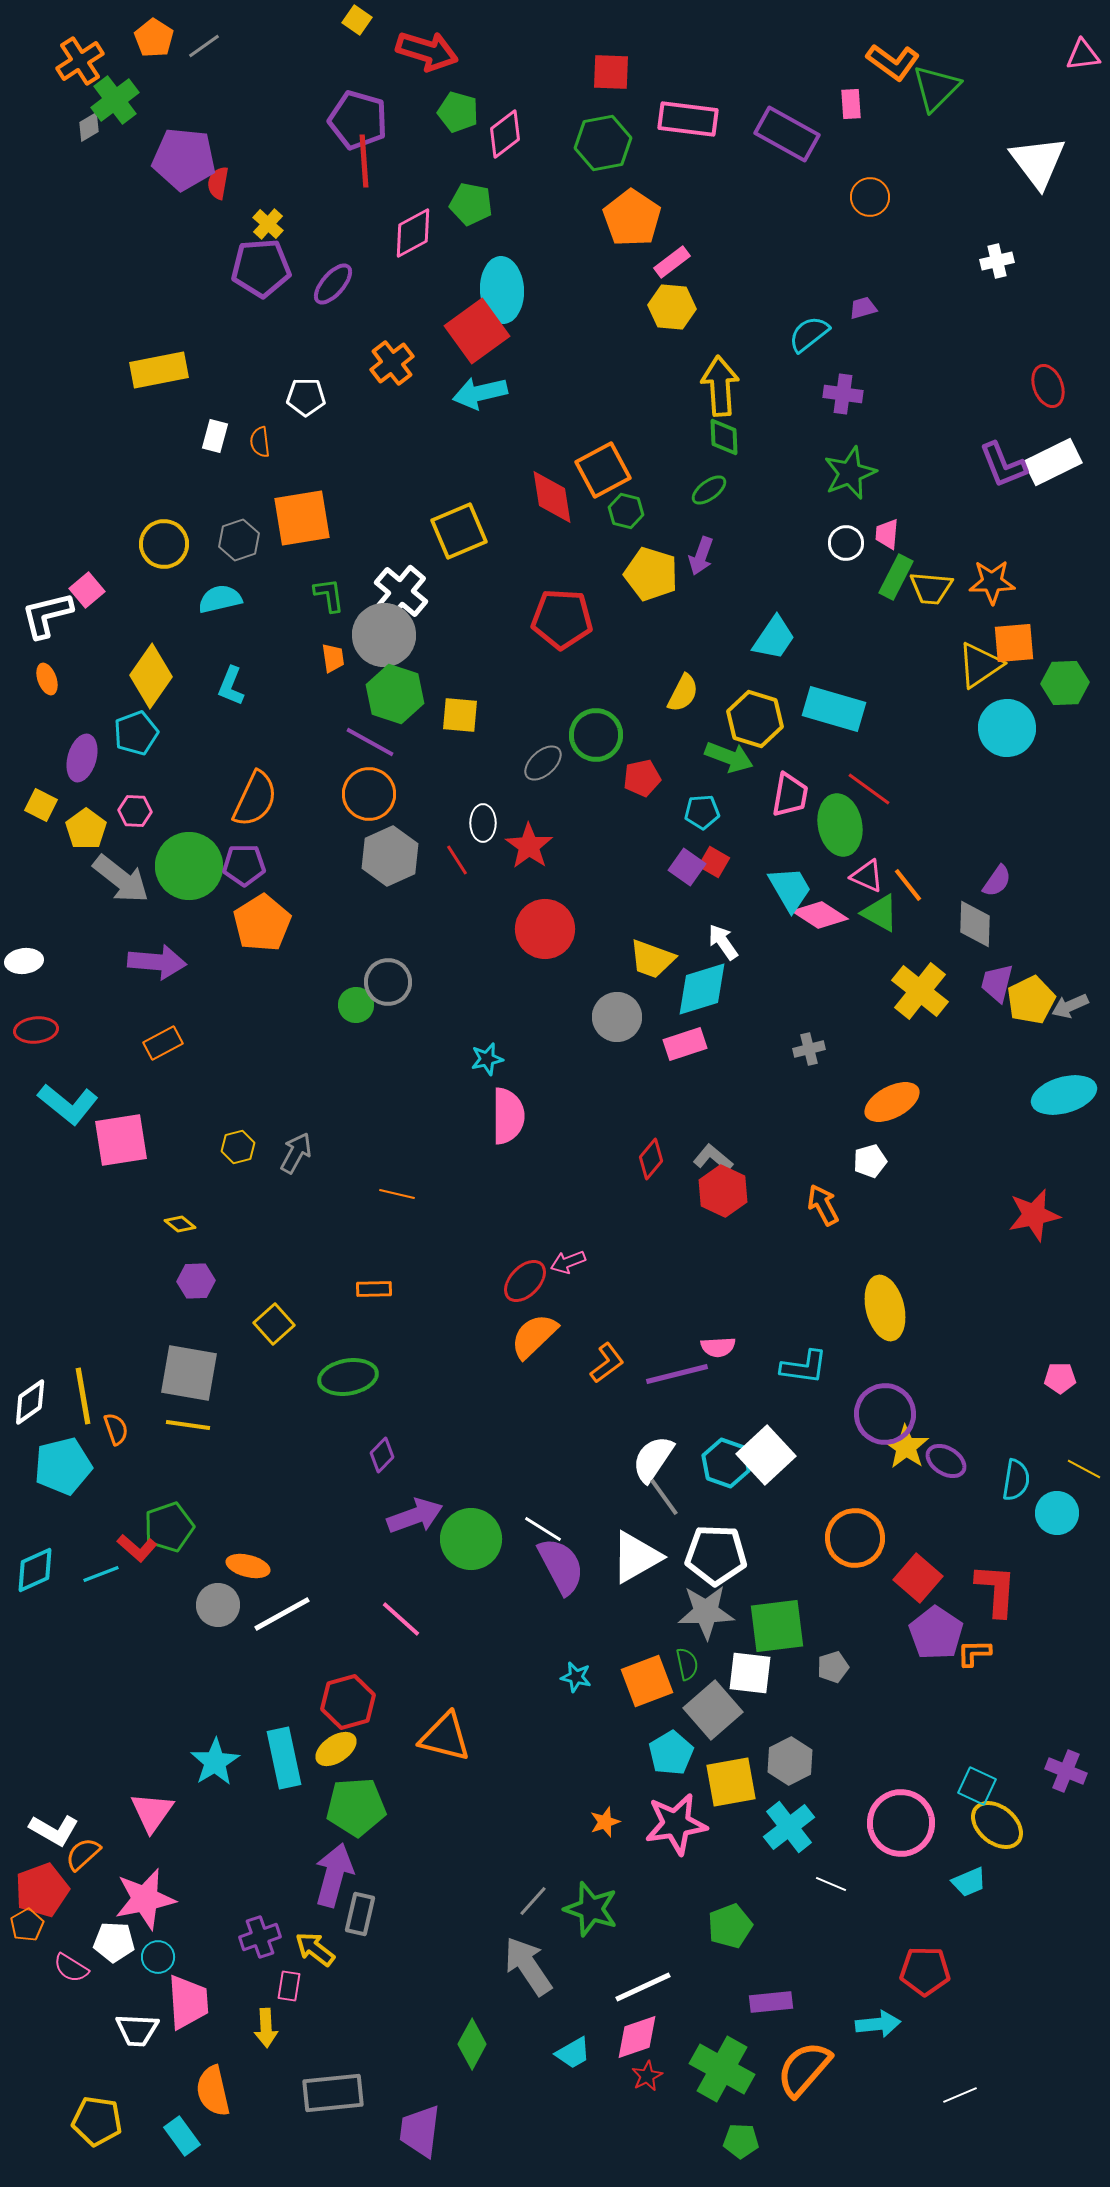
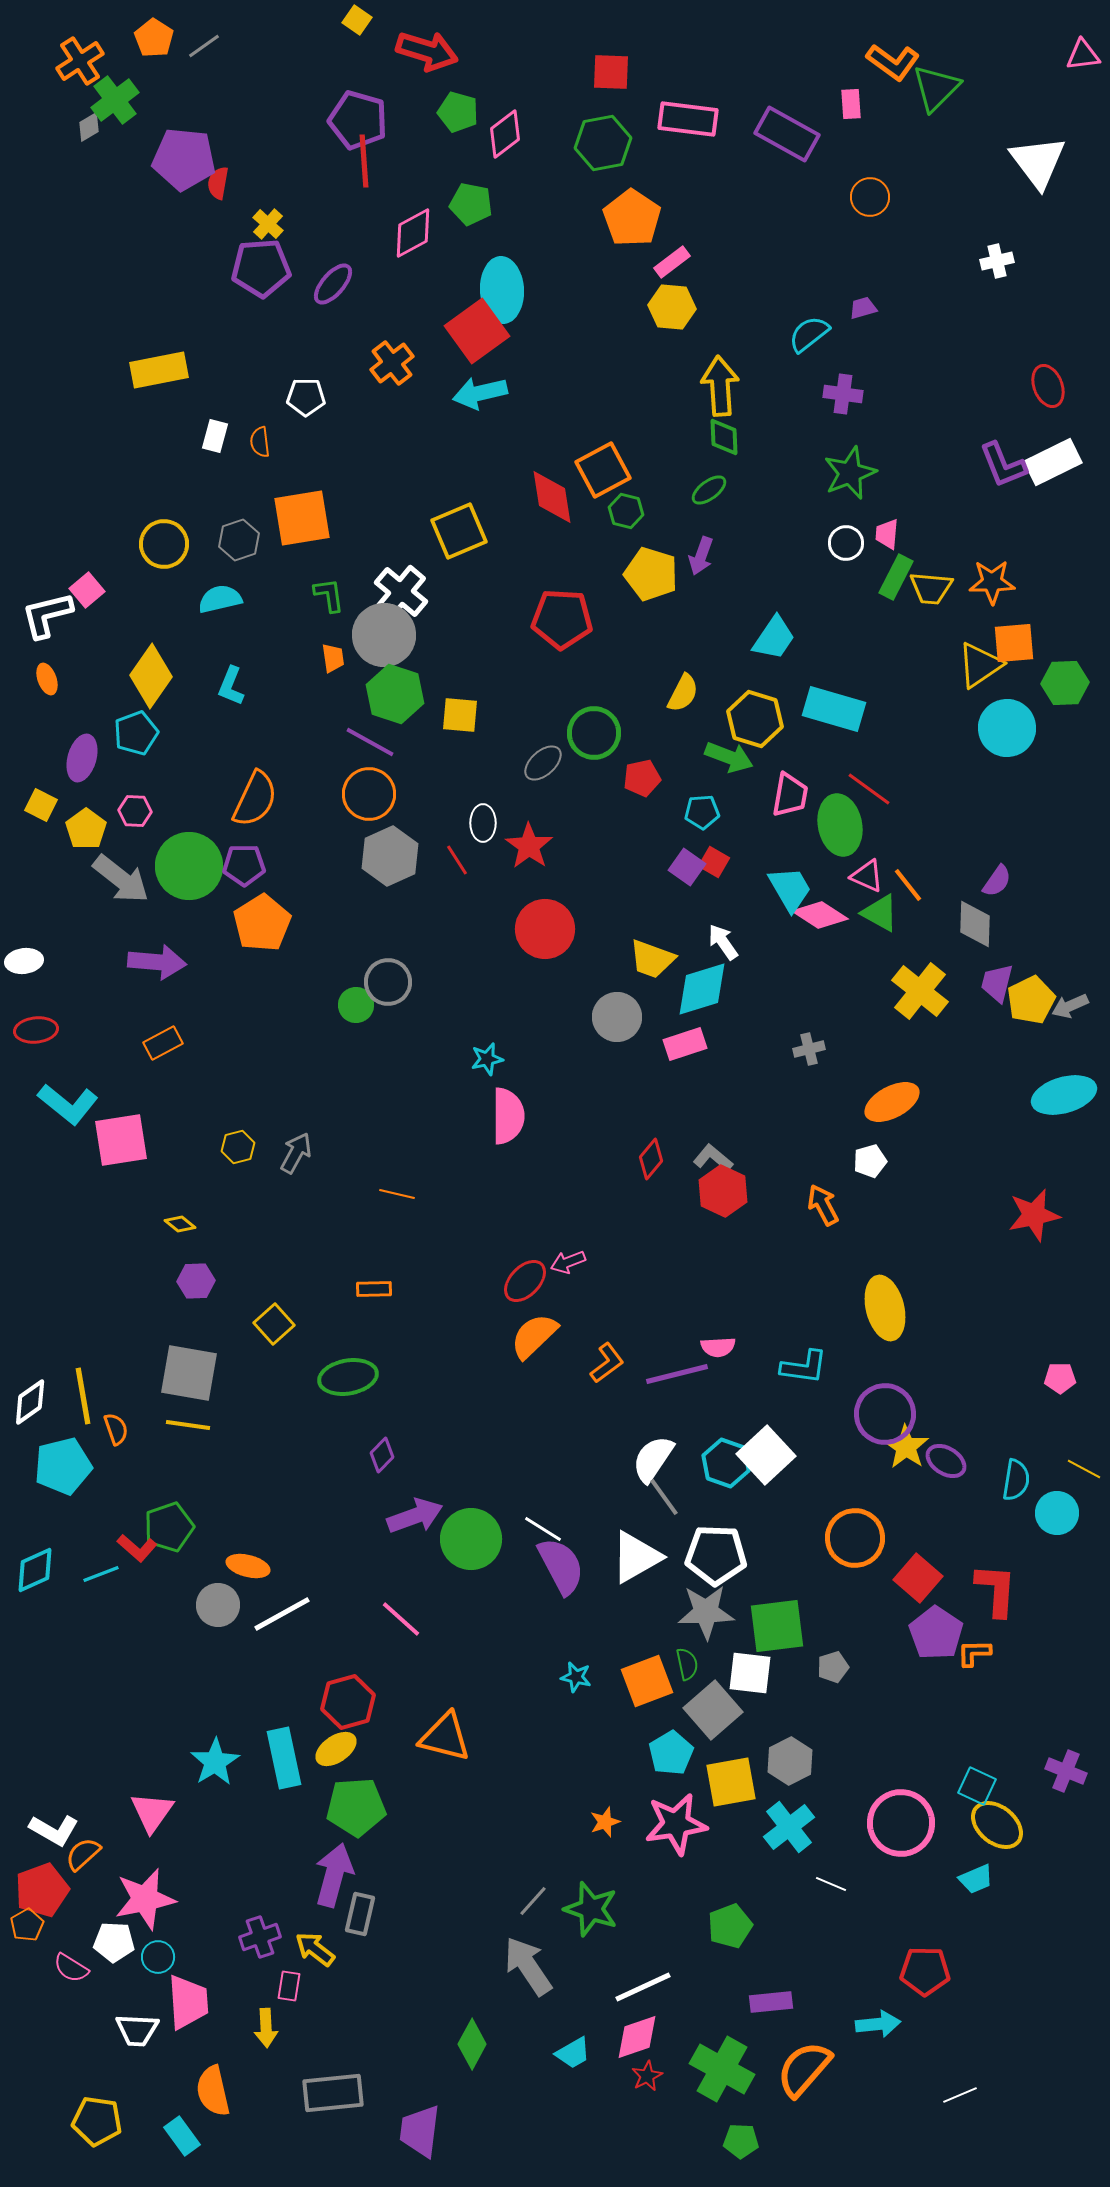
green circle at (596, 735): moved 2 px left, 2 px up
cyan trapezoid at (969, 1882): moved 7 px right, 3 px up
